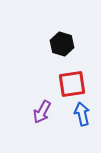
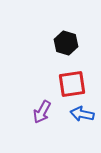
black hexagon: moved 4 px right, 1 px up
blue arrow: rotated 65 degrees counterclockwise
